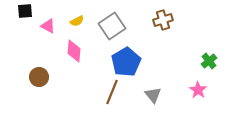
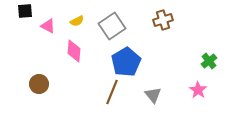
brown circle: moved 7 px down
